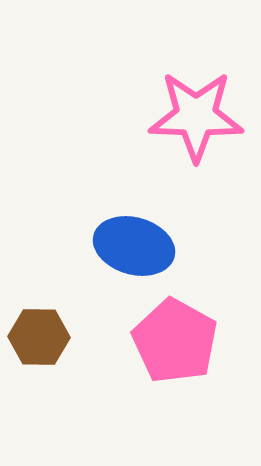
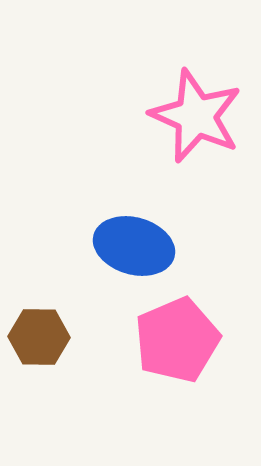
pink star: rotated 22 degrees clockwise
pink pentagon: moved 2 px right, 1 px up; rotated 20 degrees clockwise
